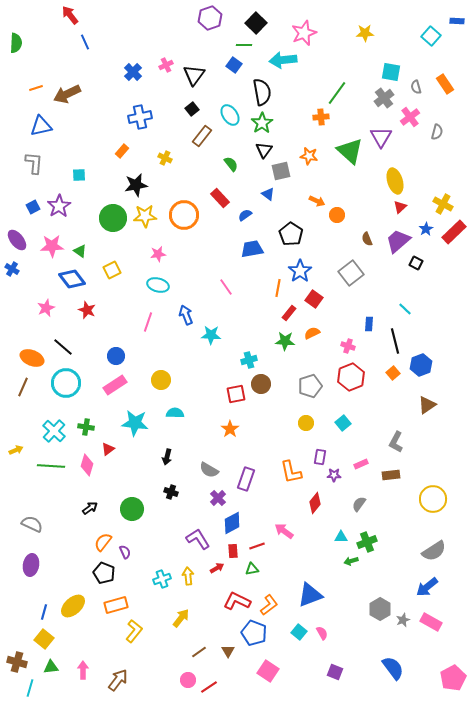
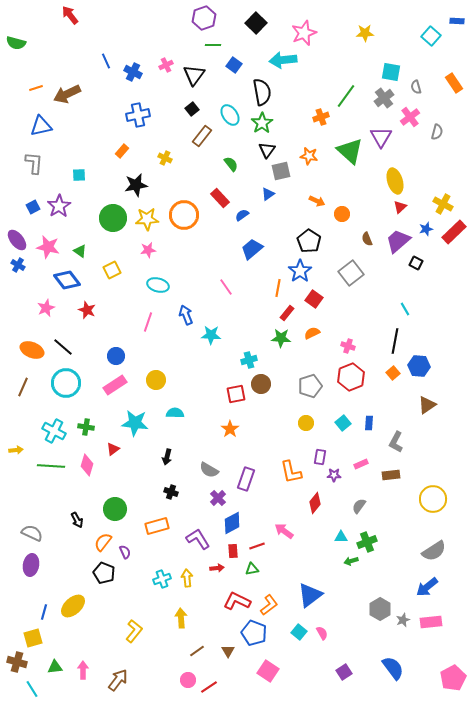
purple hexagon at (210, 18): moved 6 px left
blue line at (85, 42): moved 21 px right, 19 px down
green semicircle at (16, 43): rotated 102 degrees clockwise
green line at (244, 45): moved 31 px left
blue cross at (133, 72): rotated 18 degrees counterclockwise
orange rectangle at (445, 84): moved 9 px right, 1 px up
green line at (337, 93): moved 9 px right, 3 px down
blue cross at (140, 117): moved 2 px left, 2 px up
orange cross at (321, 117): rotated 14 degrees counterclockwise
black triangle at (264, 150): moved 3 px right
blue triangle at (268, 194): rotated 48 degrees clockwise
blue semicircle at (245, 215): moved 3 px left
orange circle at (337, 215): moved 5 px right, 1 px up
yellow star at (145, 216): moved 2 px right, 3 px down
blue star at (426, 229): rotated 16 degrees clockwise
black pentagon at (291, 234): moved 18 px right, 7 px down
pink star at (52, 246): moved 4 px left, 1 px down; rotated 15 degrees clockwise
blue trapezoid at (252, 249): rotated 30 degrees counterclockwise
pink star at (158, 254): moved 10 px left, 4 px up
blue cross at (12, 269): moved 6 px right, 4 px up
blue diamond at (72, 279): moved 5 px left, 1 px down
cyan line at (405, 309): rotated 16 degrees clockwise
red rectangle at (289, 313): moved 2 px left
blue rectangle at (369, 324): moved 99 px down
green star at (285, 341): moved 4 px left, 3 px up
black line at (395, 341): rotated 25 degrees clockwise
orange ellipse at (32, 358): moved 8 px up
blue hexagon at (421, 365): moved 2 px left, 1 px down; rotated 25 degrees clockwise
yellow circle at (161, 380): moved 5 px left
cyan cross at (54, 431): rotated 15 degrees counterclockwise
red triangle at (108, 449): moved 5 px right
yellow arrow at (16, 450): rotated 16 degrees clockwise
gray semicircle at (359, 504): moved 2 px down
black arrow at (90, 508): moved 13 px left, 12 px down; rotated 98 degrees clockwise
green circle at (132, 509): moved 17 px left
gray semicircle at (32, 524): moved 9 px down
red arrow at (217, 568): rotated 24 degrees clockwise
yellow arrow at (188, 576): moved 1 px left, 2 px down
blue triangle at (310, 595): rotated 16 degrees counterclockwise
orange rectangle at (116, 605): moved 41 px right, 79 px up
yellow arrow at (181, 618): rotated 42 degrees counterclockwise
pink rectangle at (431, 622): rotated 35 degrees counterclockwise
yellow square at (44, 639): moved 11 px left, 1 px up; rotated 36 degrees clockwise
brown line at (199, 652): moved 2 px left, 1 px up
green triangle at (51, 667): moved 4 px right
purple square at (335, 672): moved 9 px right; rotated 35 degrees clockwise
cyan line at (30, 688): moved 2 px right, 1 px down; rotated 48 degrees counterclockwise
